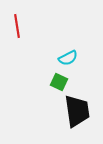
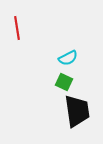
red line: moved 2 px down
green square: moved 5 px right
